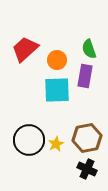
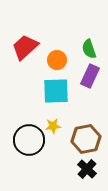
red trapezoid: moved 2 px up
purple rectangle: moved 5 px right; rotated 15 degrees clockwise
cyan square: moved 1 px left, 1 px down
brown hexagon: moved 1 px left, 1 px down
yellow star: moved 3 px left, 18 px up; rotated 21 degrees clockwise
black cross: rotated 18 degrees clockwise
